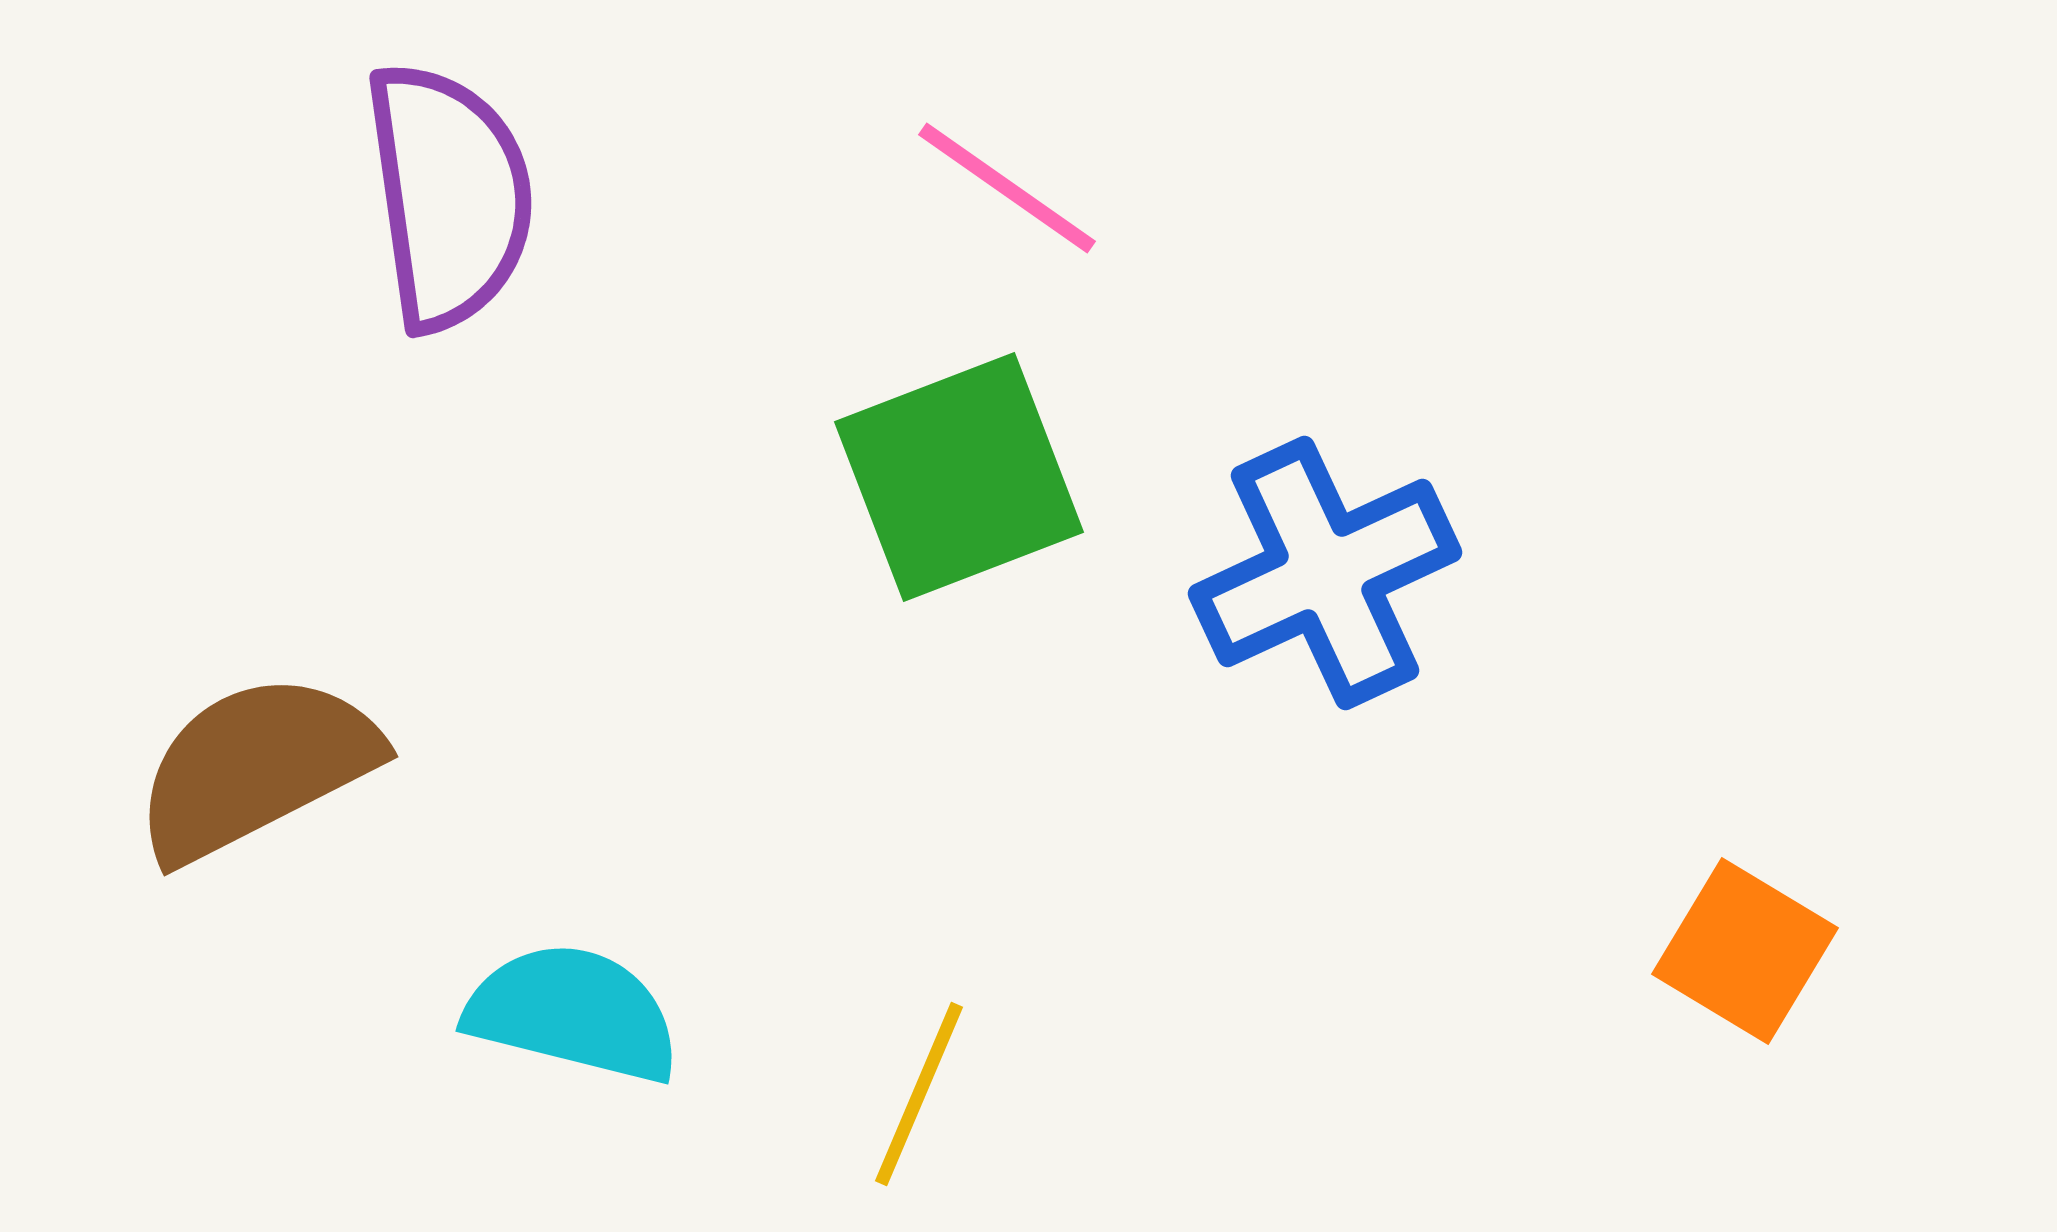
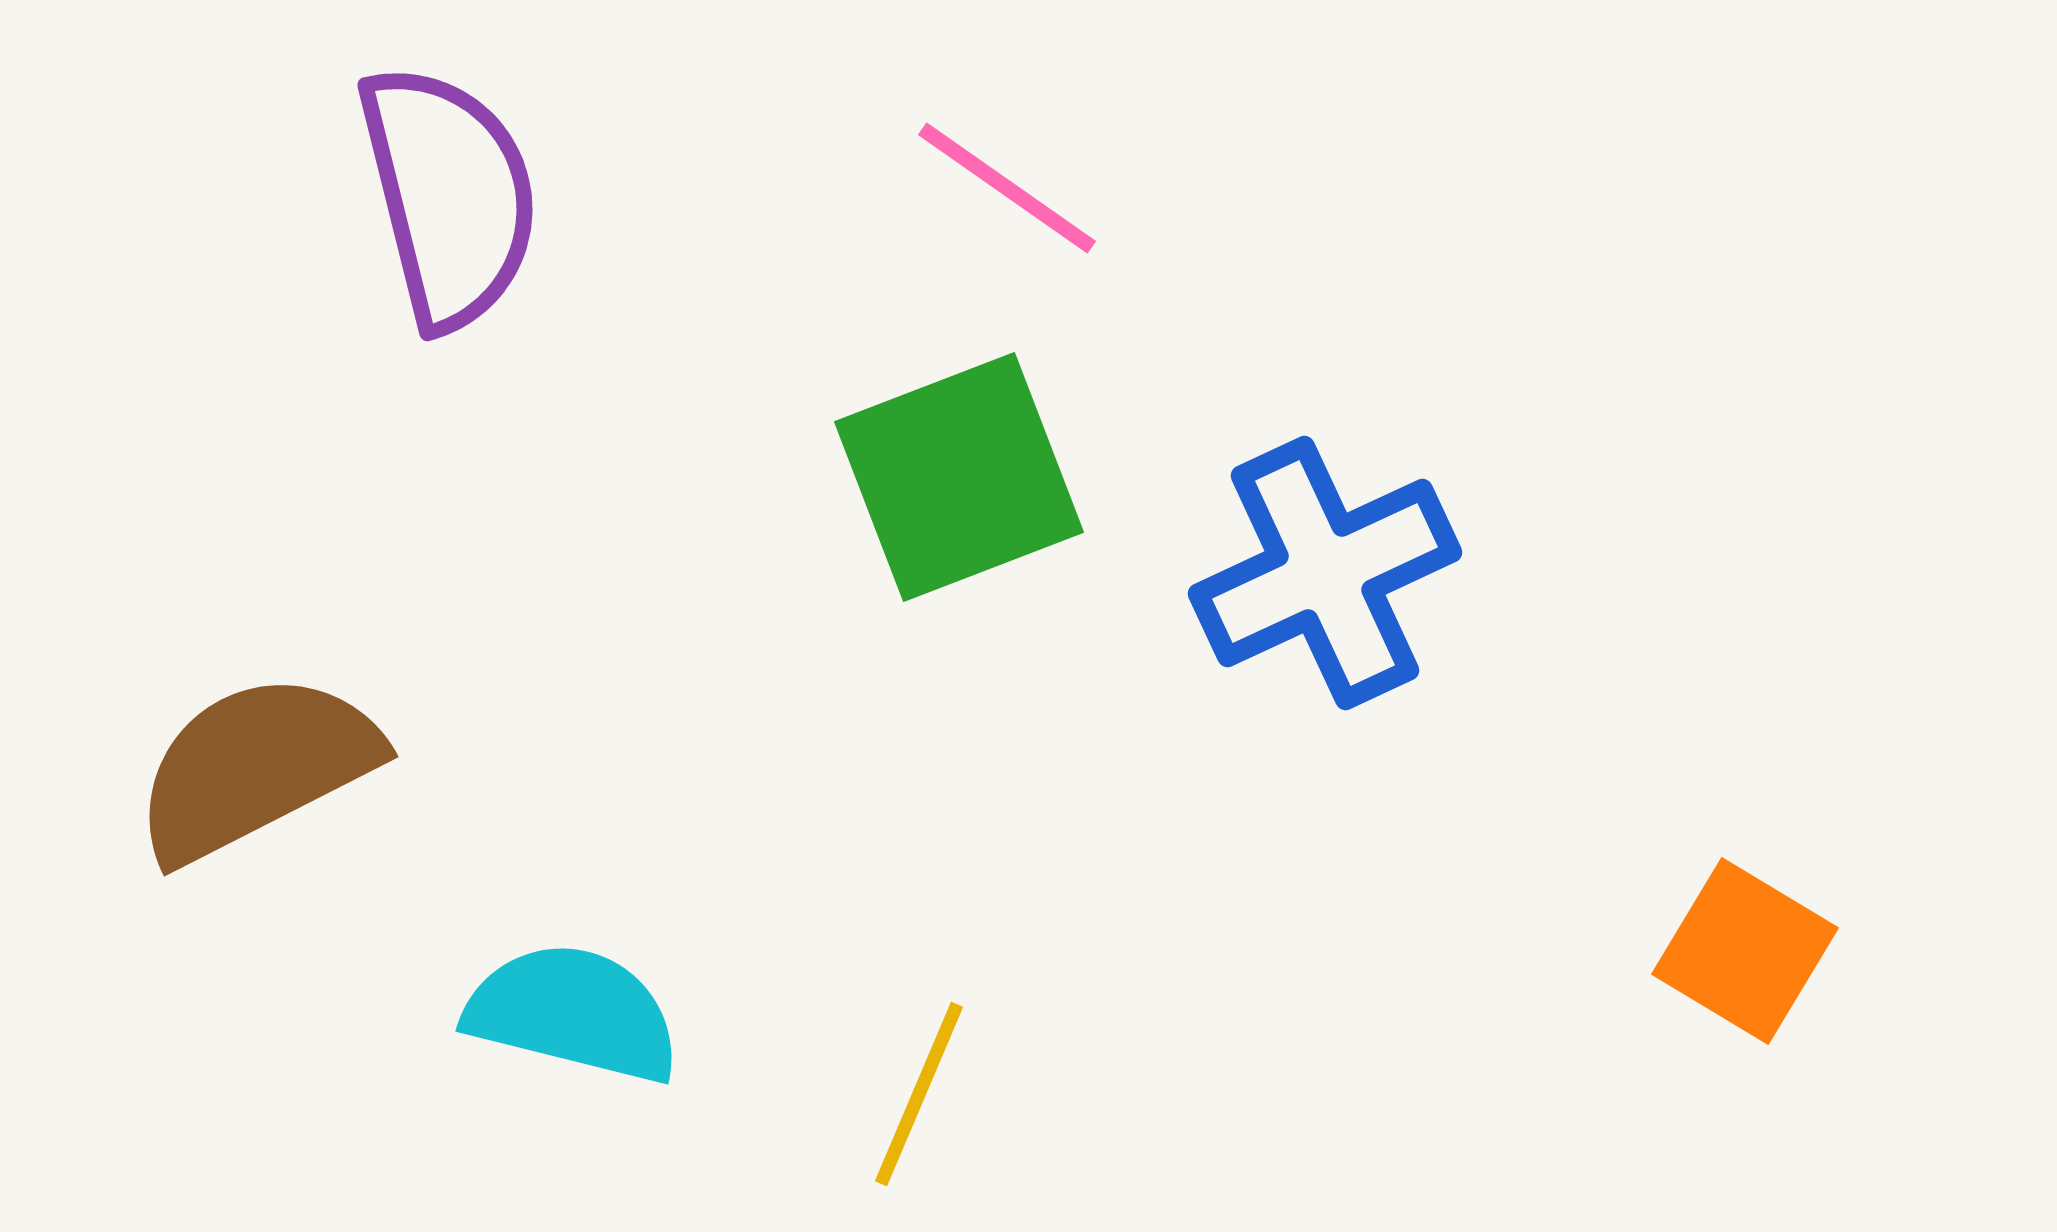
purple semicircle: rotated 6 degrees counterclockwise
